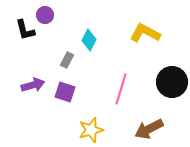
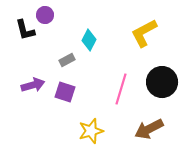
yellow L-shape: moved 1 px left; rotated 56 degrees counterclockwise
gray rectangle: rotated 35 degrees clockwise
black circle: moved 10 px left
yellow star: moved 1 px down
